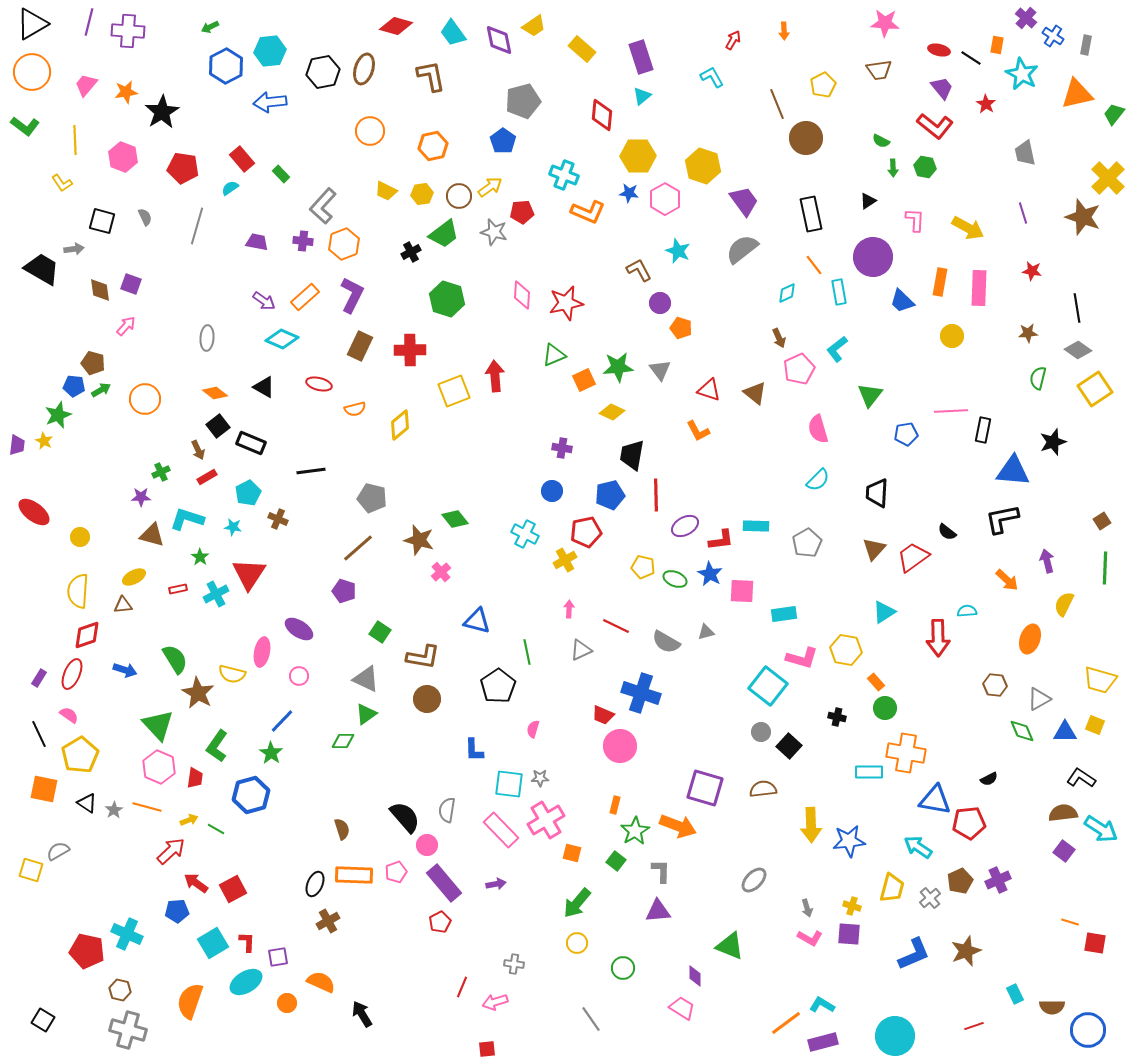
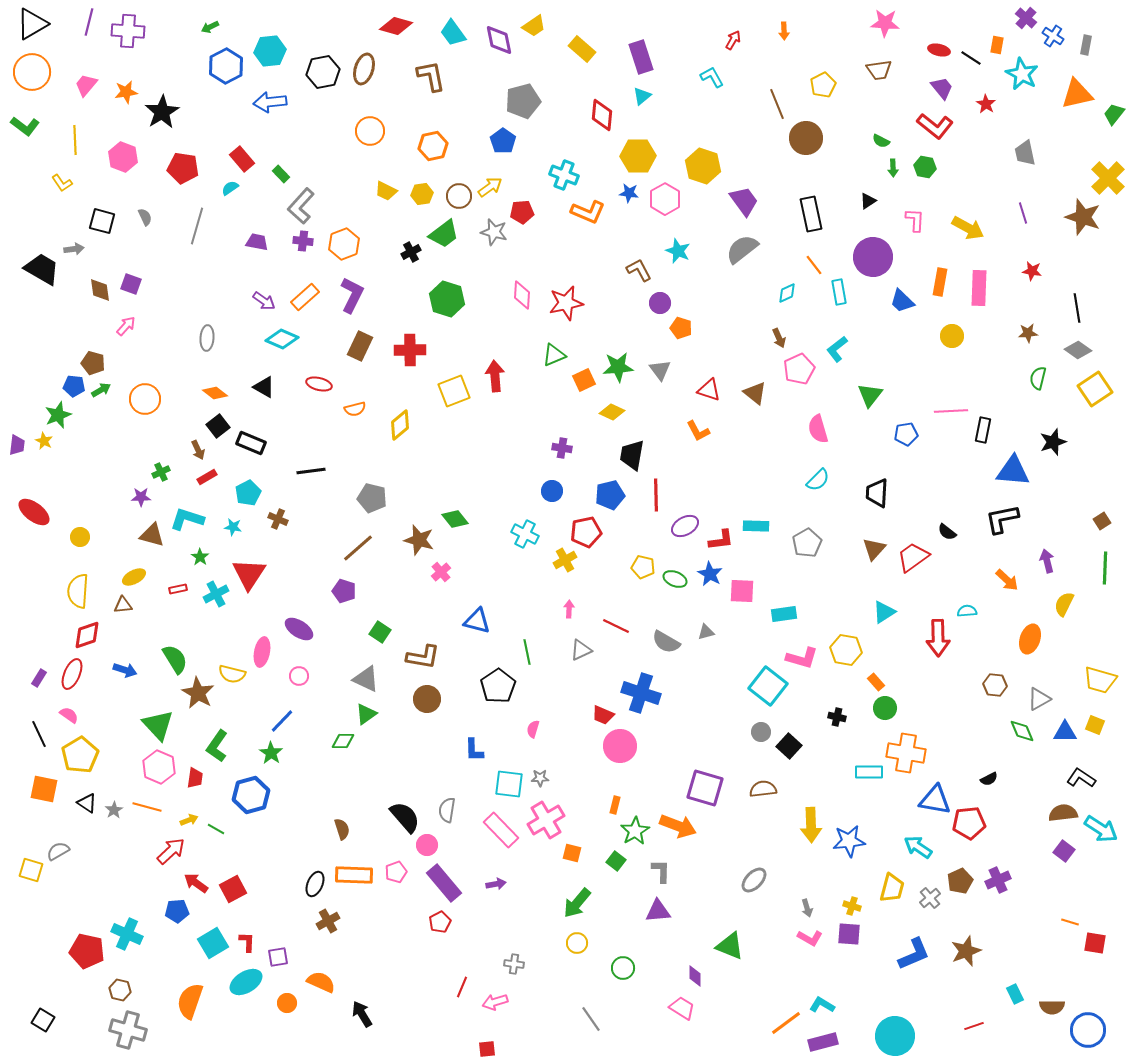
gray L-shape at (323, 206): moved 22 px left
